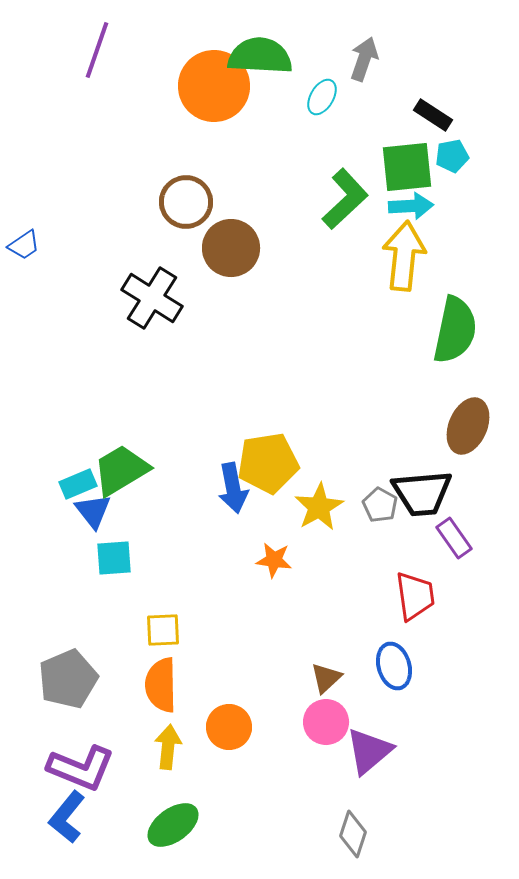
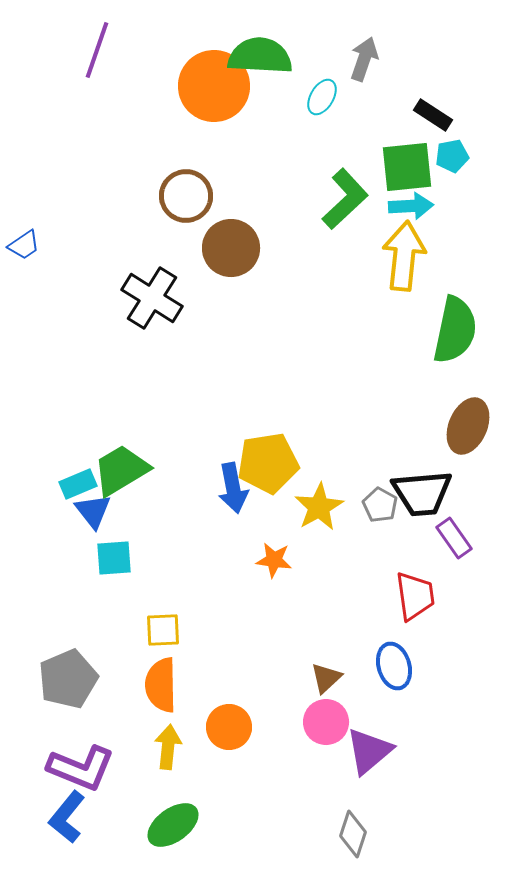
brown circle at (186, 202): moved 6 px up
